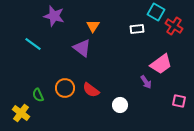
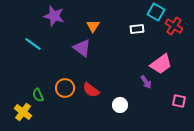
yellow cross: moved 2 px right, 1 px up
